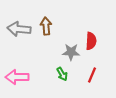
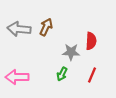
brown arrow: moved 1 px down; rotated 30 degrees clockwise
green arrow: rotated 56 degrees clockwise
